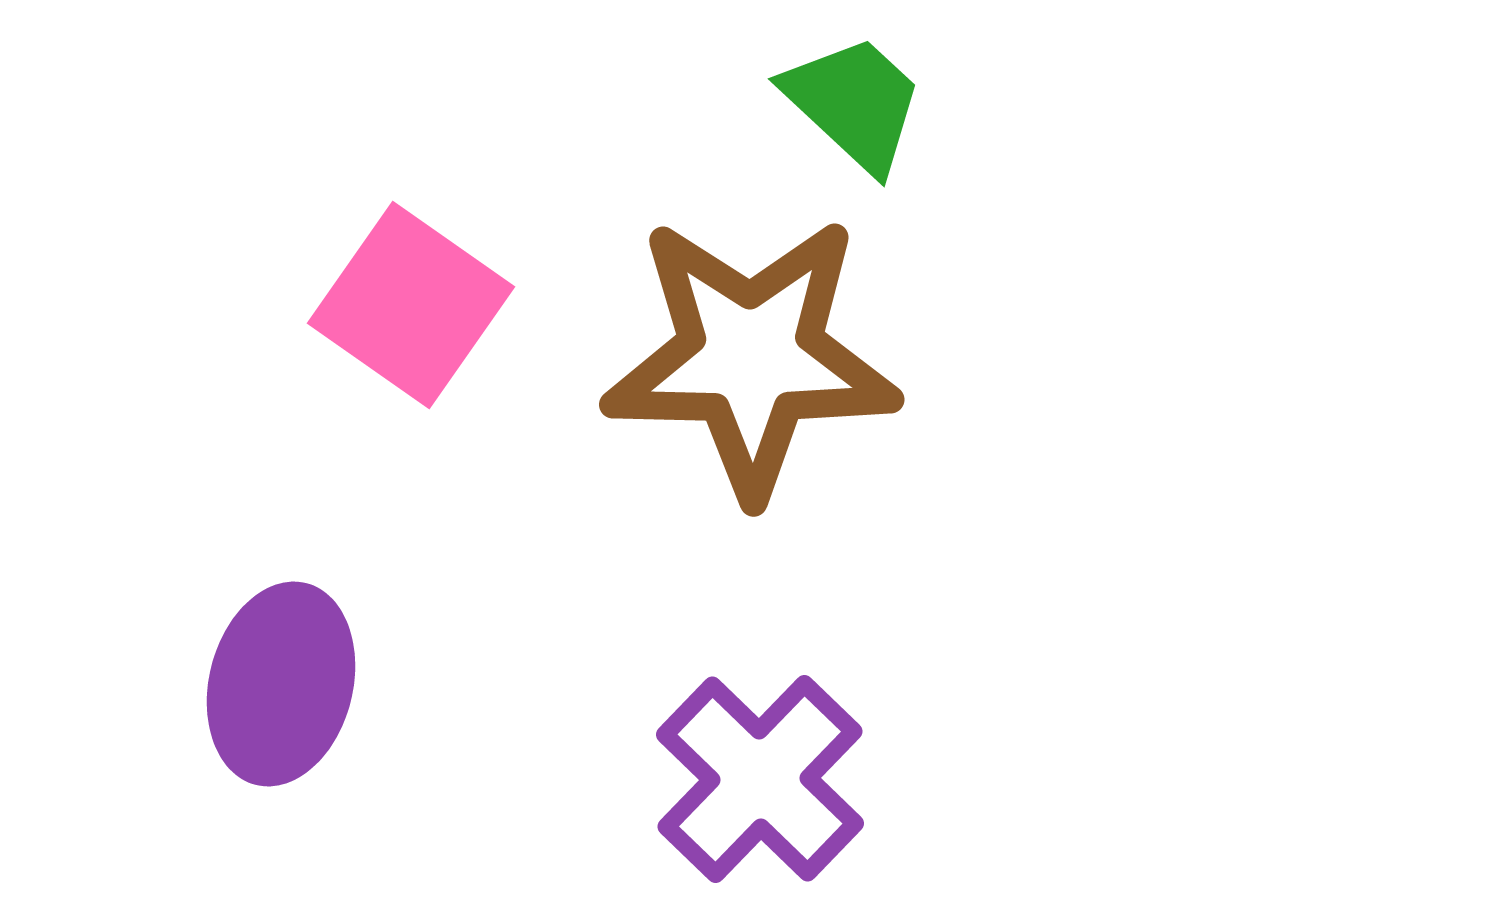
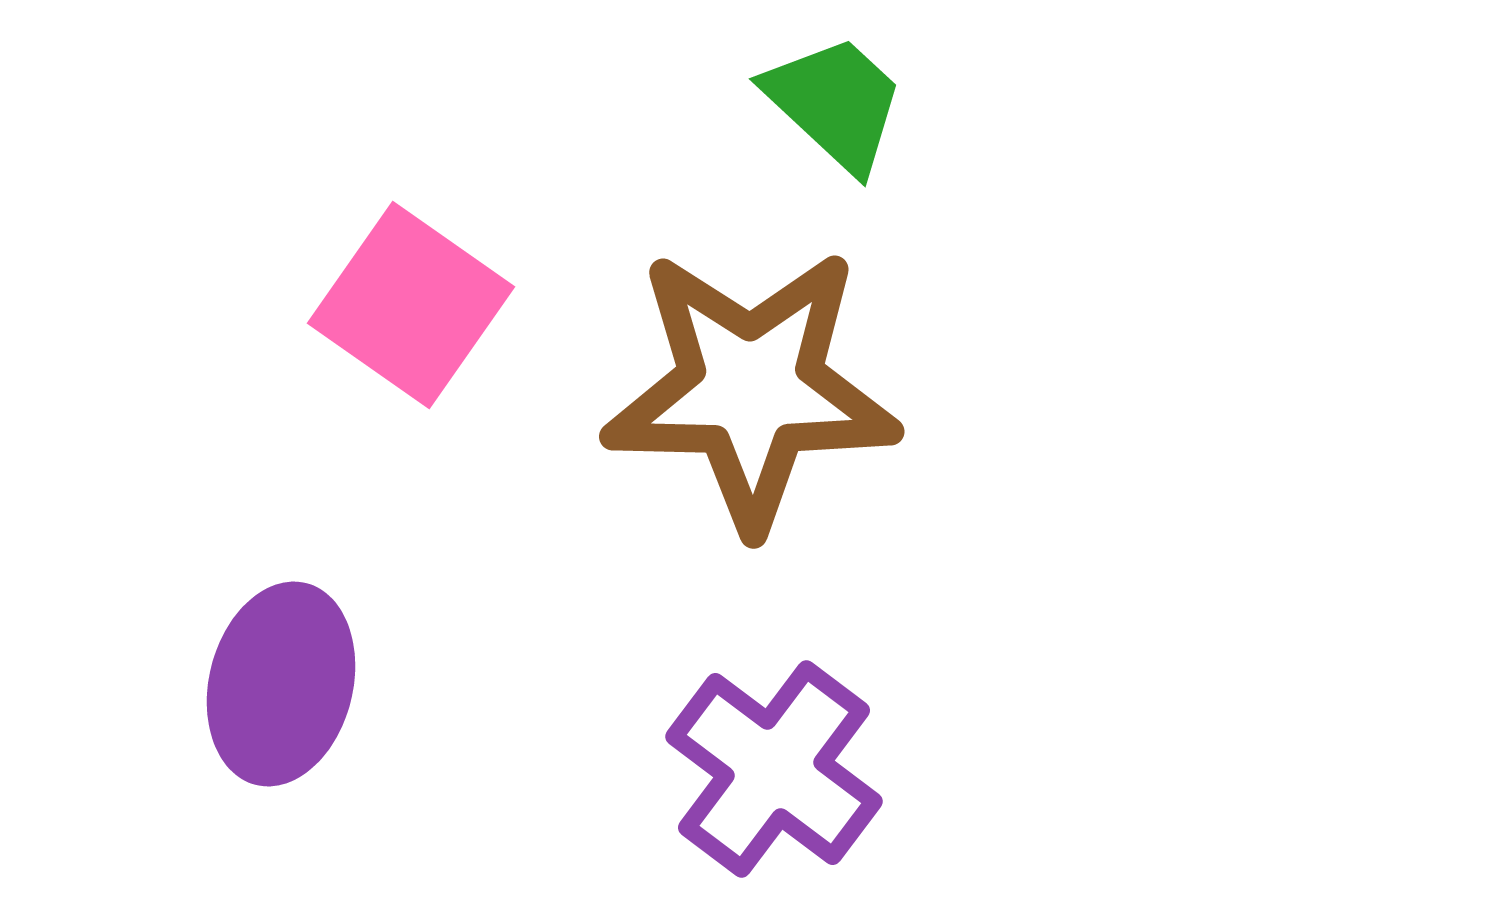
green trapezoid: moved 19 px left
brown star: moved 32 px down
purple cross: moved 14 px right, 10 px up; rotated 7 degrees counterclockwise
